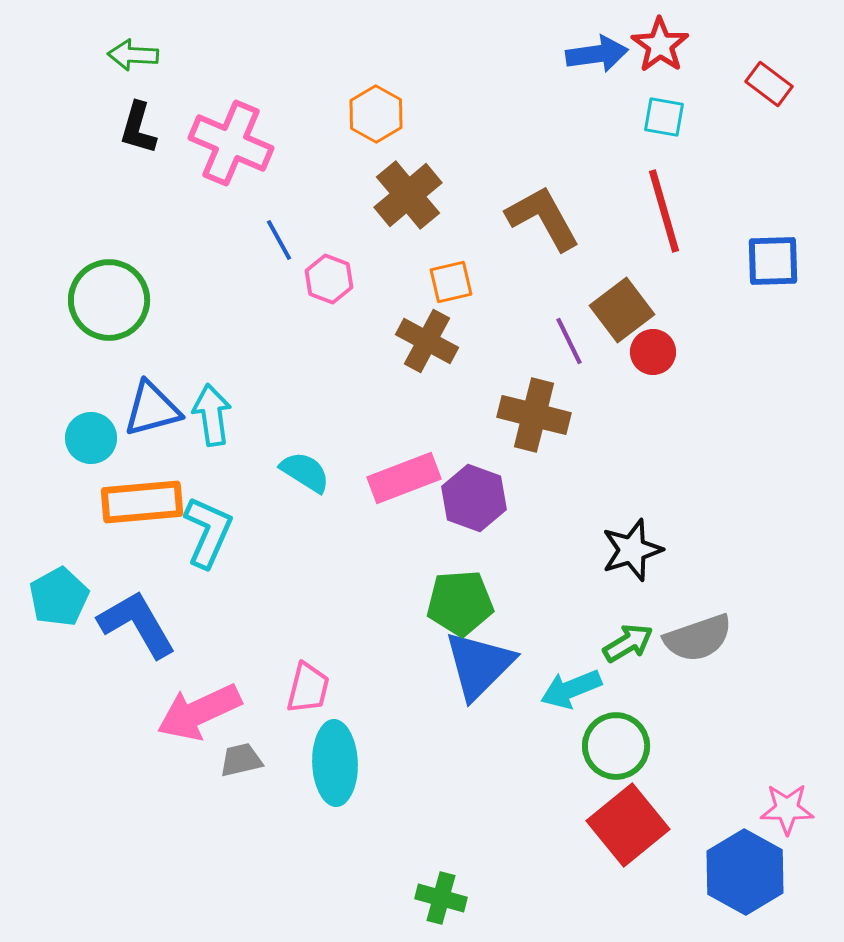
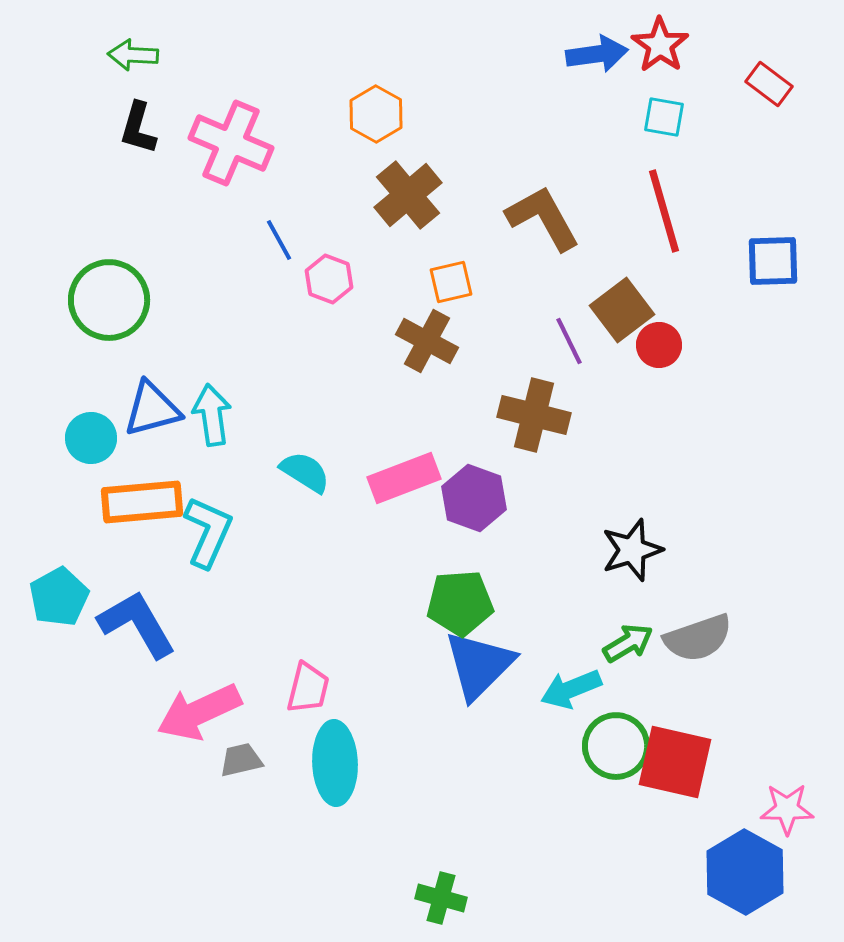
red circle at (653, 352): moved 6 px right, 7 px up
red square at (628, 825): moved 47 px right, 63 px up; rotated 38 degrees counterclockwise
